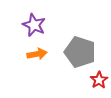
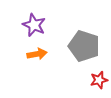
gray pentagon: moved 4 px right, 6 px up
red star: rotated 18 degrees clockwise
